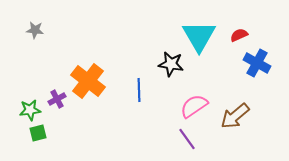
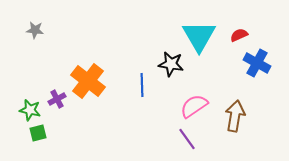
blue line: moved 3 px right, 5 px up
green star: rotated 20 degrees clockwise
brown arrow: rotated 140 degrees clockwise
